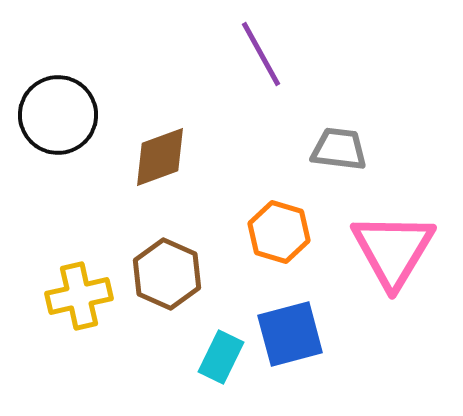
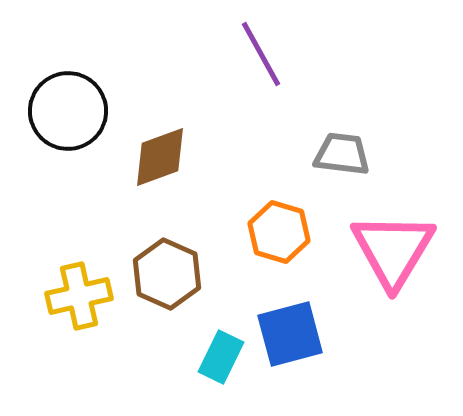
black circle: moved 10 px right, 4 px up
gray trapezoid: moved 3 px right, 5 px down
